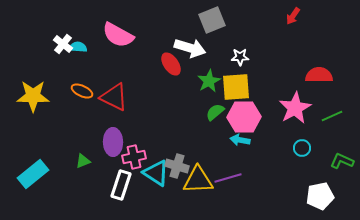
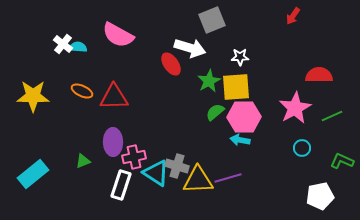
red triangle: rotated 28 degrees counterclockwise
